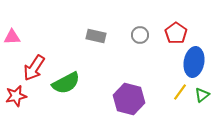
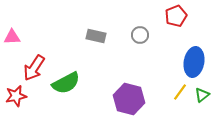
red pentagon: moved 17 px up; rotated 15 degrees clockwise
